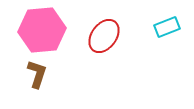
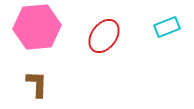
pink hexagon: moved 5 px left, 3 px up
brown L-shape: moved 10 px down; rotated 16 degrees counterclockwise
